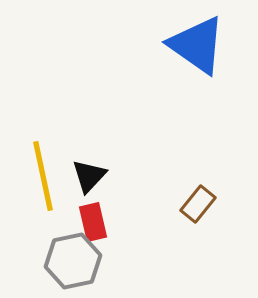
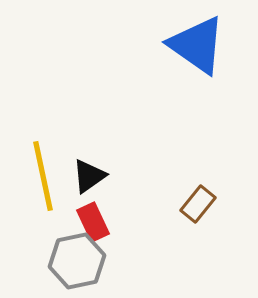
black triangle: rotated 12 degrees clockwise
red rectangle: rotated 12 degrees counterclockwise
gray hexagon: moved 4 px right
